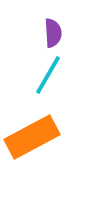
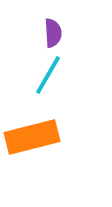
orange rectangle: rotated 14 degrees clockwise
